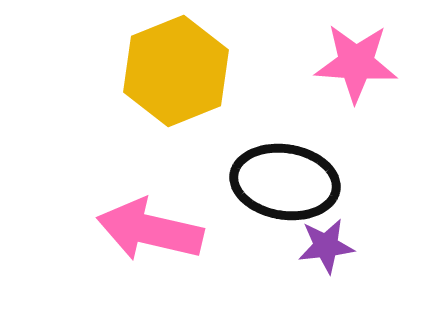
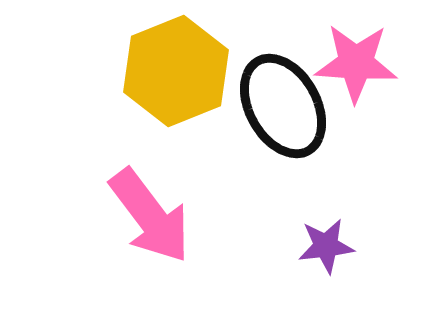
black ellipse: moved 2 px left, 76 px up; rotated 52 degrees clockwise
pink arrow: moved 14 px up; rotated 140 degrees counterclockwise
